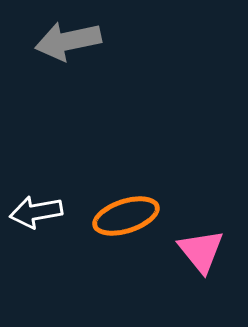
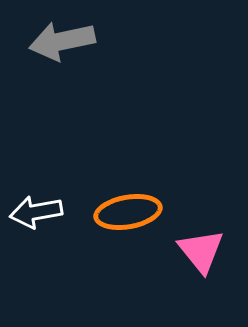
gray arrow: moved 6 px left
orange ellipse: moved 2 px right, 4 px up; rotated 8 degrees clockwise
